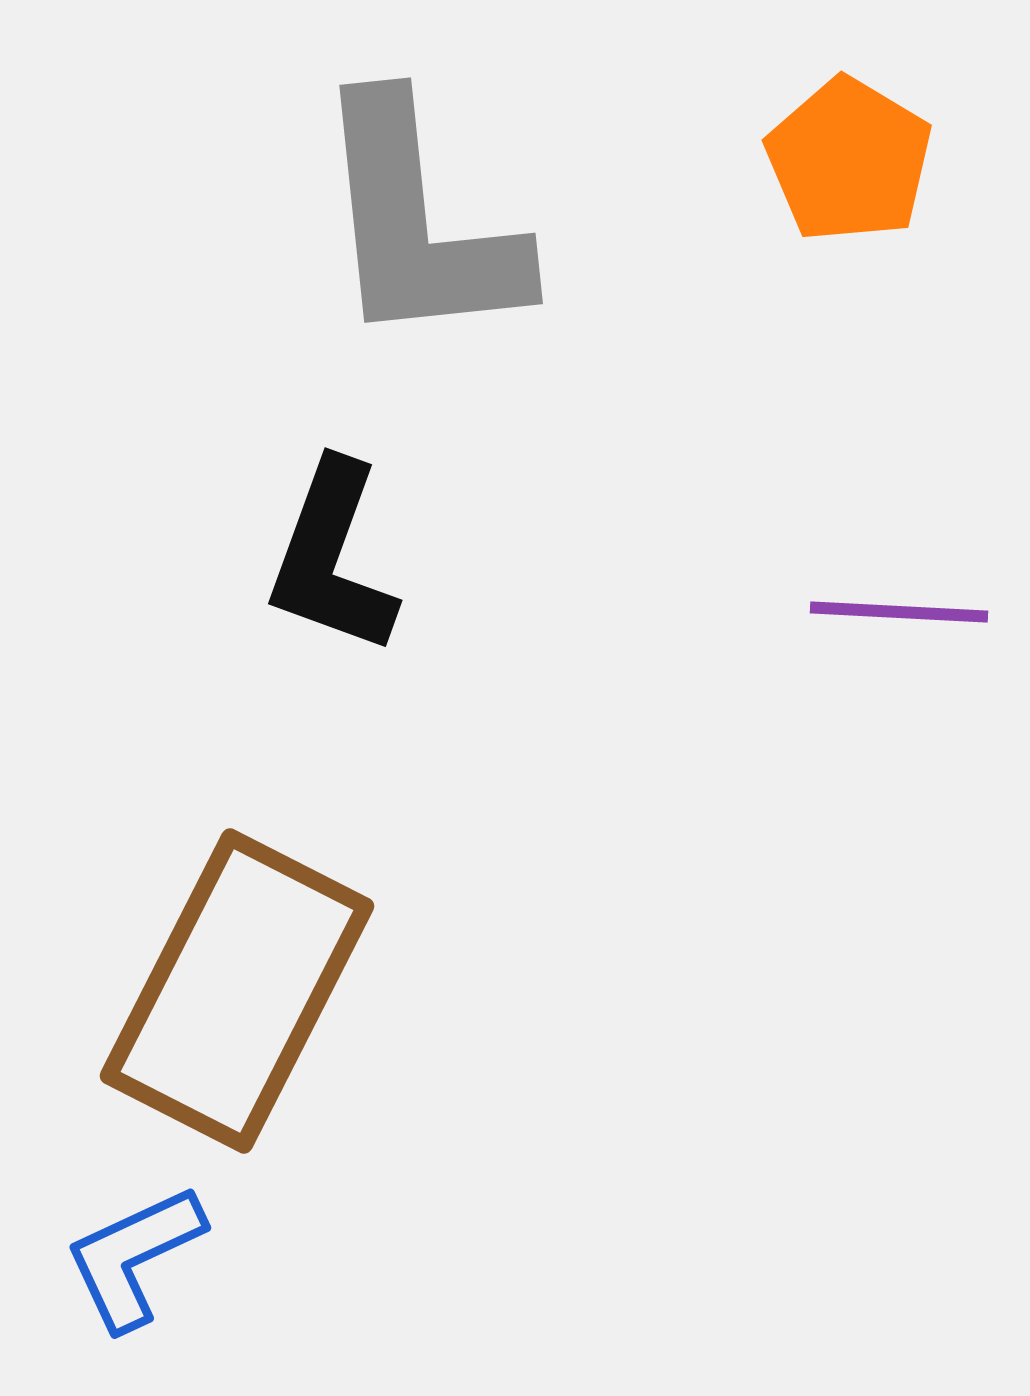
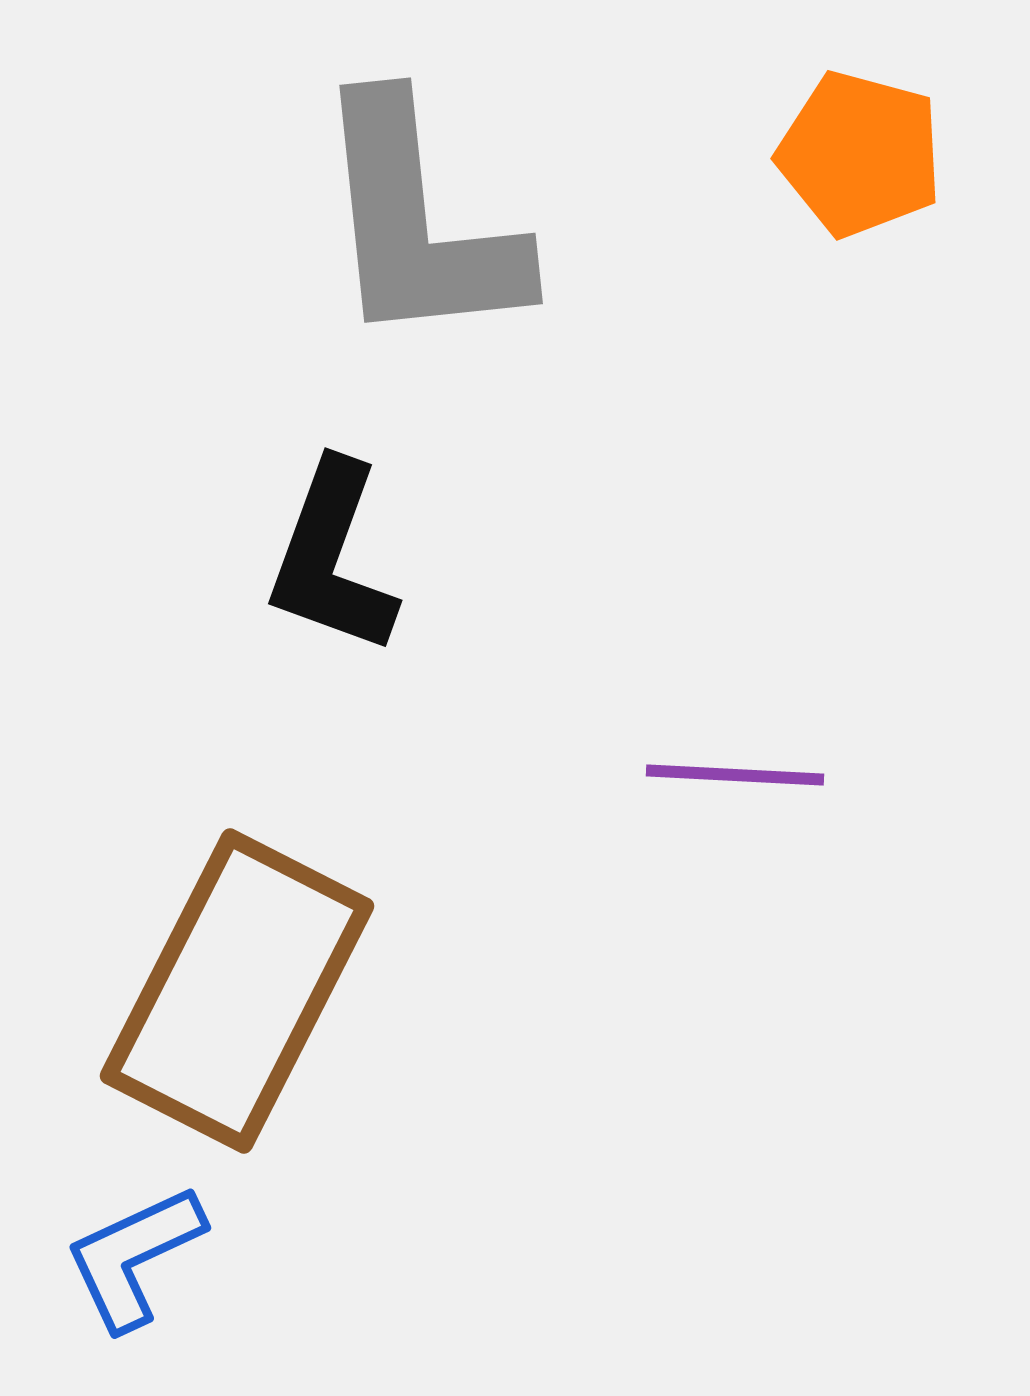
orange pentagon: moved 11 px right, 6 px up; rotated 16 degrees counterclockwise
purple line: moved 164 px left, 163 px down
